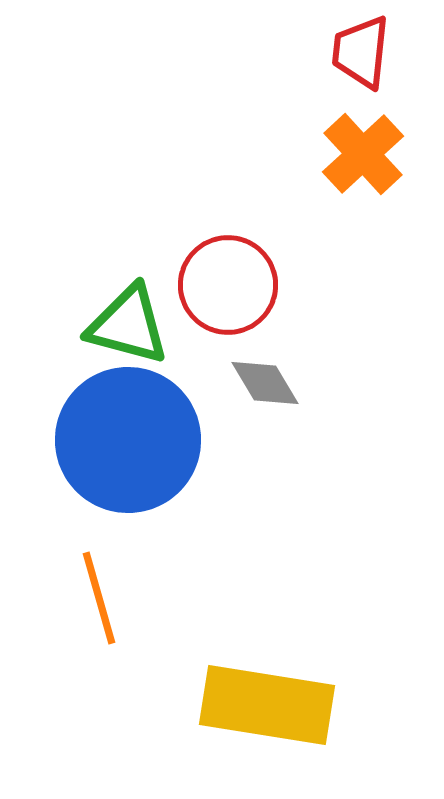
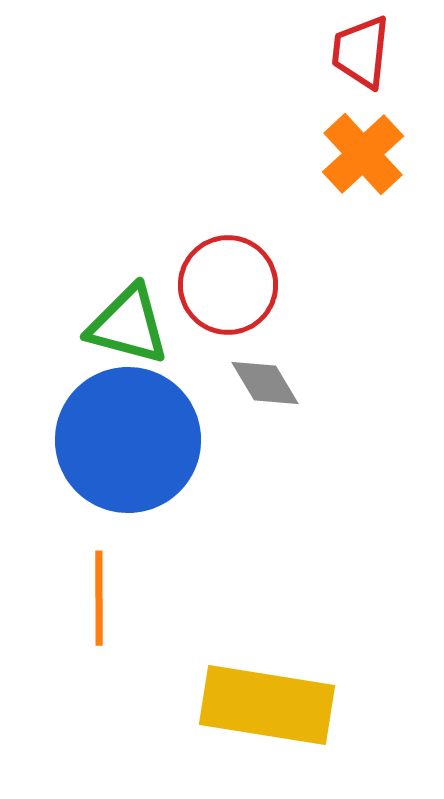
orange line: rotated 16 degrees clockwise
